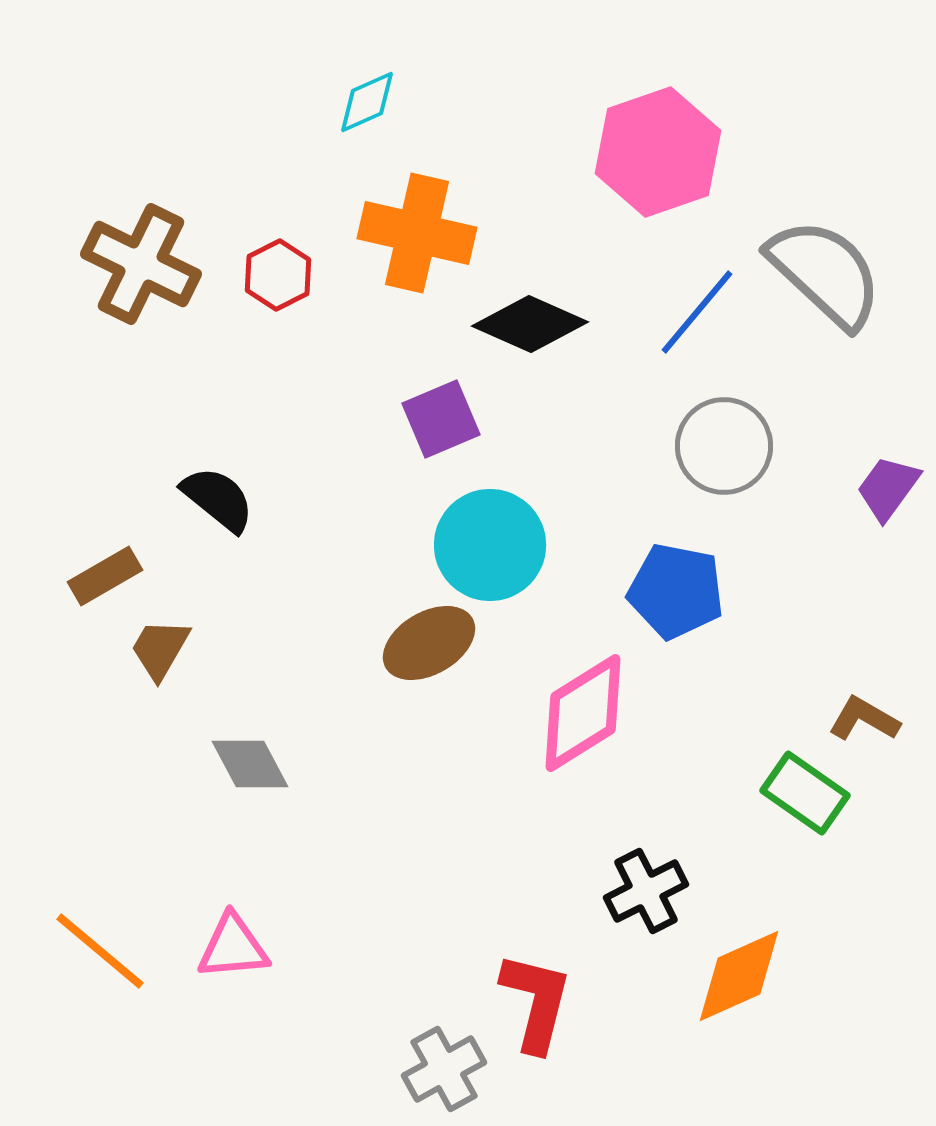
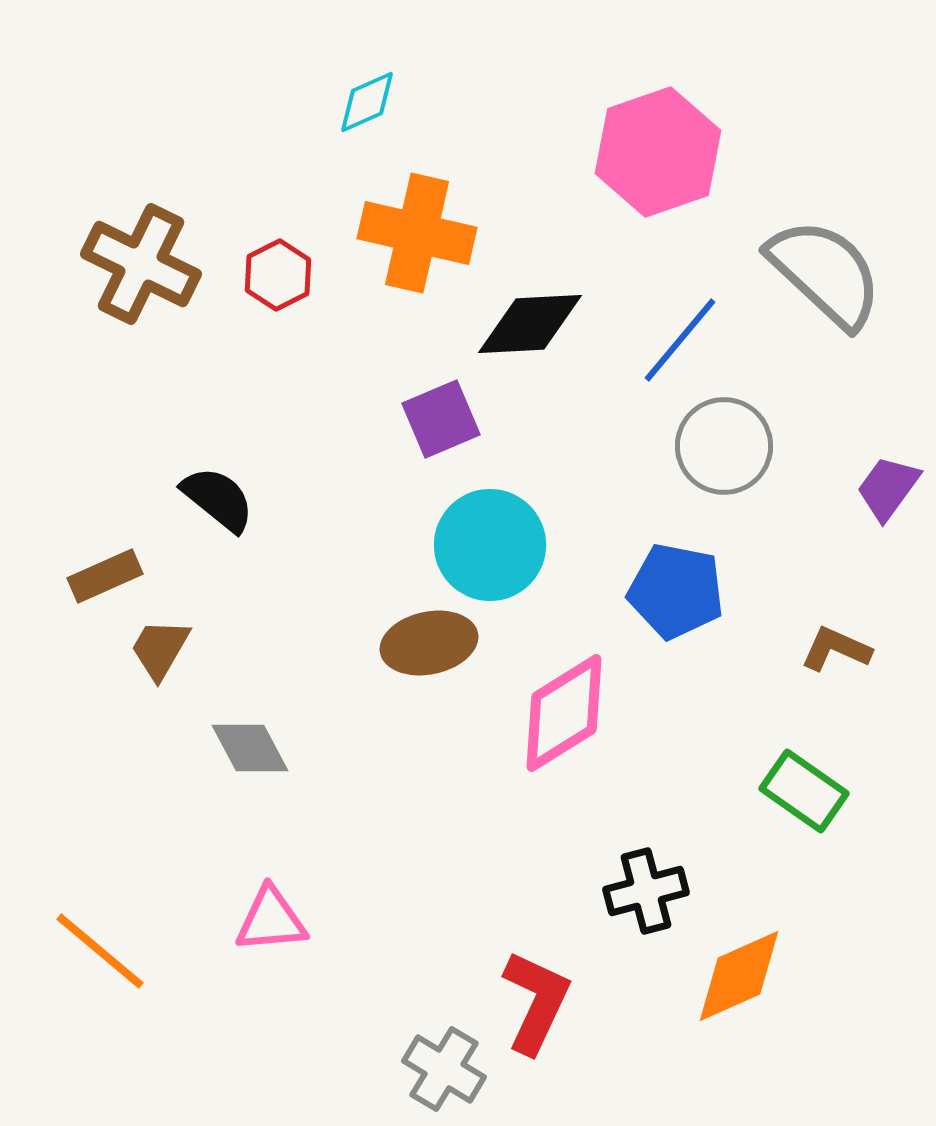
blue line: moved 17 px left, 28 px down
black diamond: rotated 27 degrees counterclockwise
brown rectangle: rotated 6 degrees clockwise
brown ellipse: rotated 18 degrees clockwise
pink diamond: moved 19 px left
brown L-shape: moved 28 px left, 70 px up; rotated 6 degrees counterclockwise
gray diamond: moved 16 px up
green rectangle: moved 1 px left, 2 px up
black cross: rotated 12 degrees clockwise
pink triangle: moved 38 px right, 27 px up
red L-shape: rotated 11 degrees clockwise
gray cross: rotated 30 degrees counterclockwise
